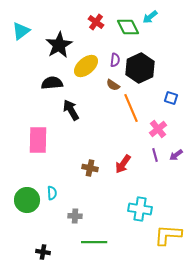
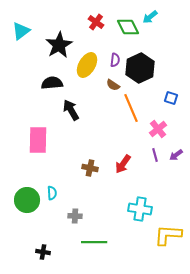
yellow ellipse: moved 1 px right, 1 px up; rotated 20 degrees counterclockwise
